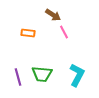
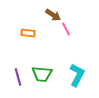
pink line: moved 2 px right, 3 px up
